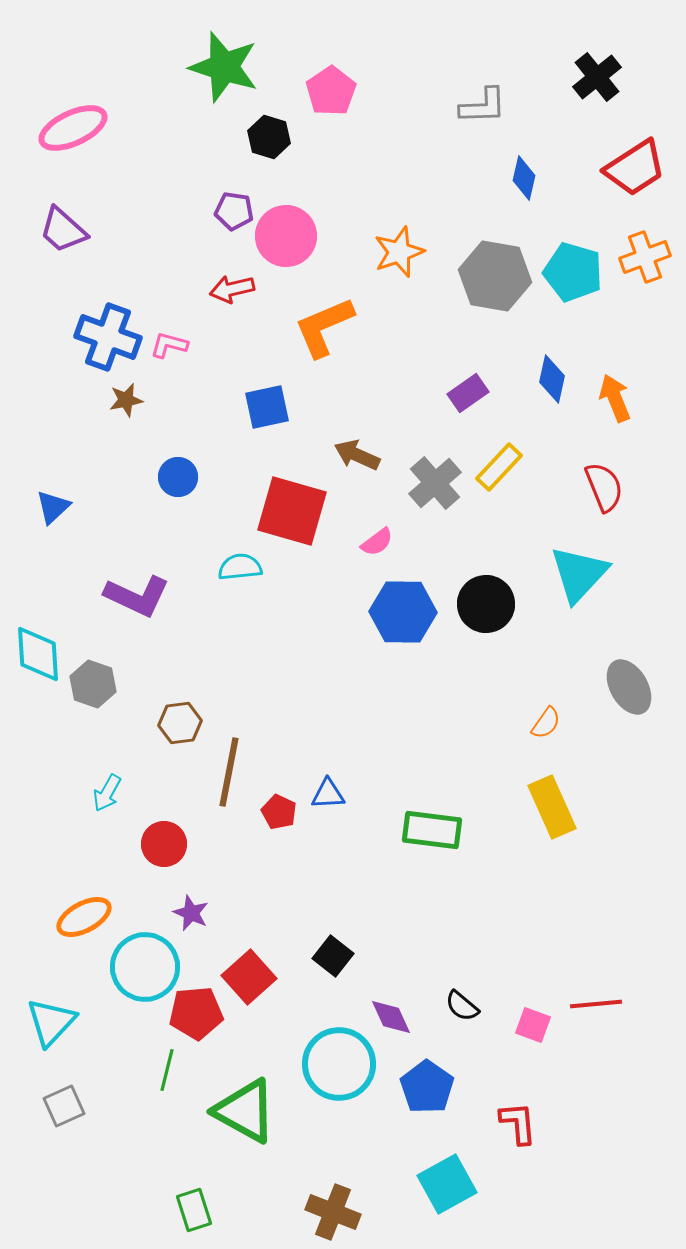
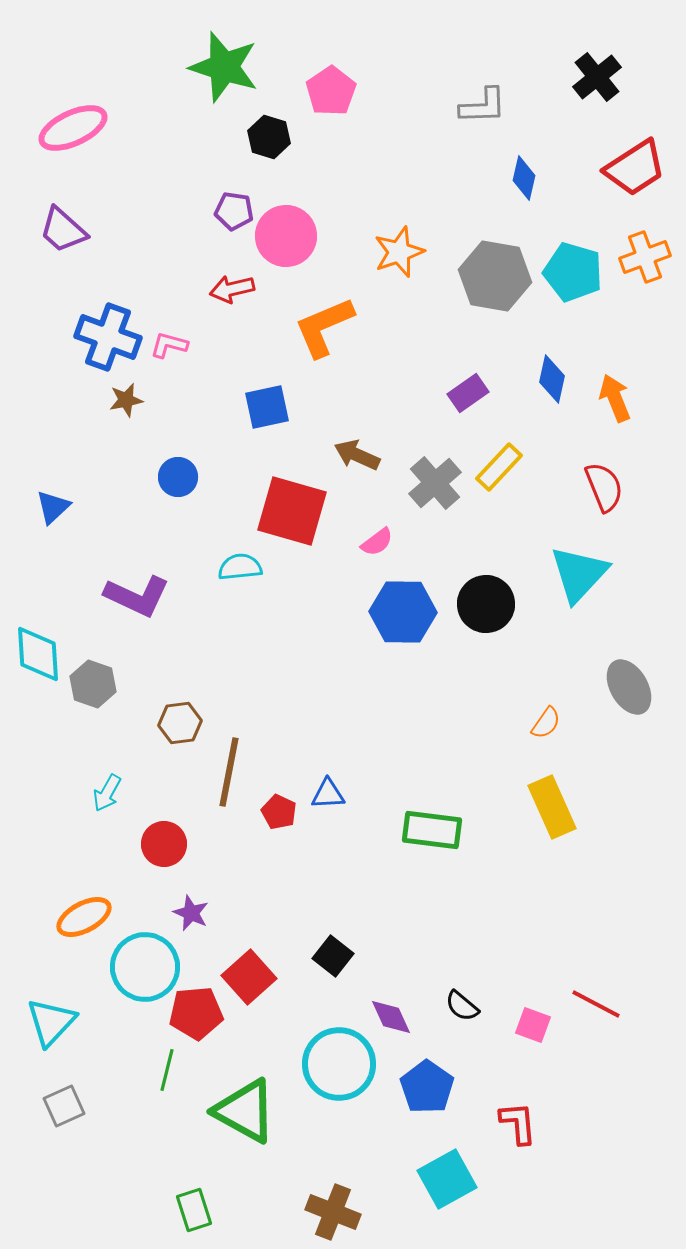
red line at (596, 1004): rotated 33 degrees clockwise
cyan square at (447, 1184): moved 5 px up
